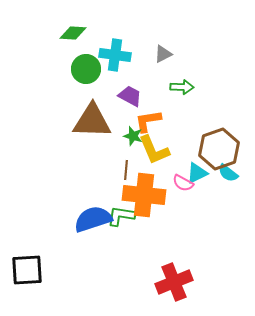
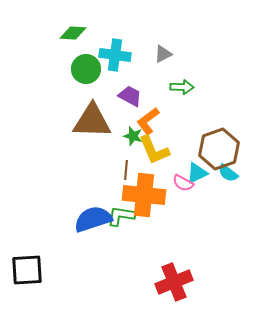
orange L-shape: rotated 28 degrees counterclockwise
